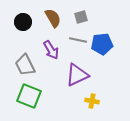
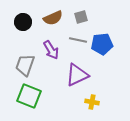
brown semicircle: rotated 96 degrees clockwise
gray trapezoid: rotated 45 degrees clockwise
yellow cross: moved 1 px down
